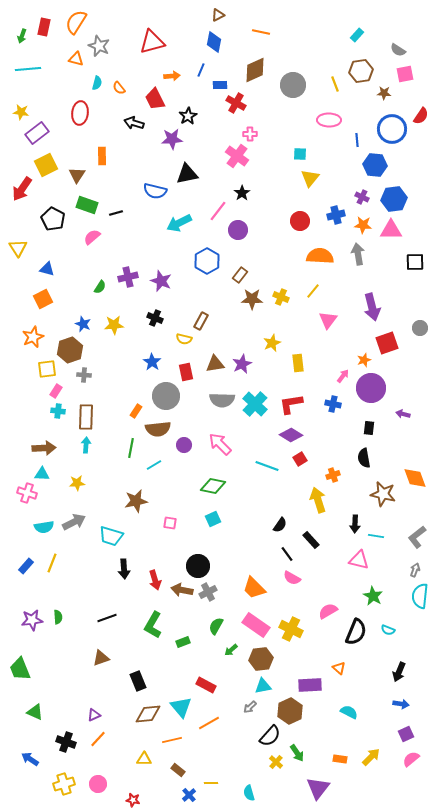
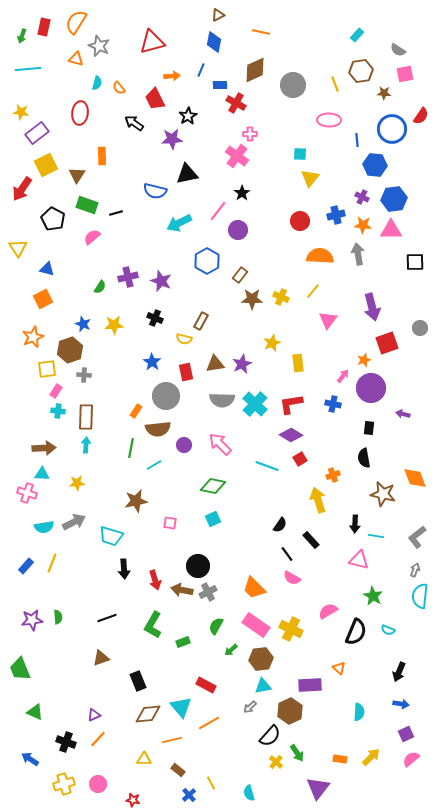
black arrow at (134, 123): rotated 18 degrees clockwise
cyan semicircle at (349, 712): moved 10 px right; rotated 66 degrees clockwise
yellow line at (211, 783): rotated 64 degrees clockwise
